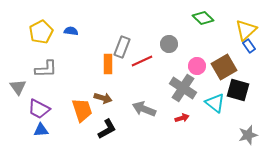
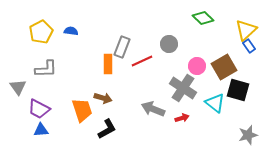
gray arrow: moved 9 px right
